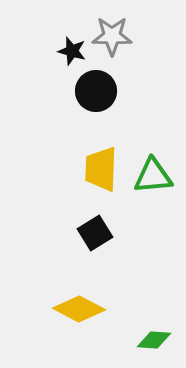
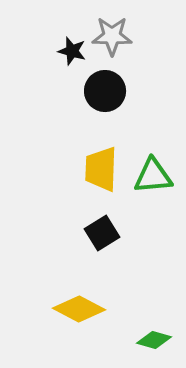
black circle: moved 9 px right
black square: moved 7 px right
green diamond: rotated 12 degrees clockwise
